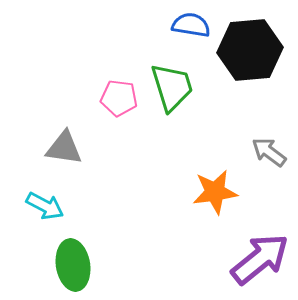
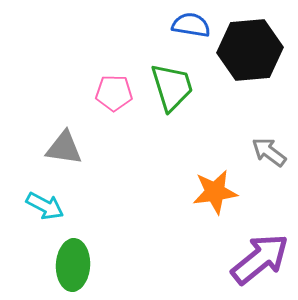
pink pentagon: moved 5 px left, 5 px up; rotated 6 degrees counterclockwise
green ellipse: rotated 12 degrees clockwise
